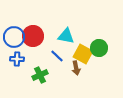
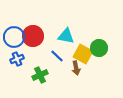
blue cross: rotated 24 degrees counterclockwise
